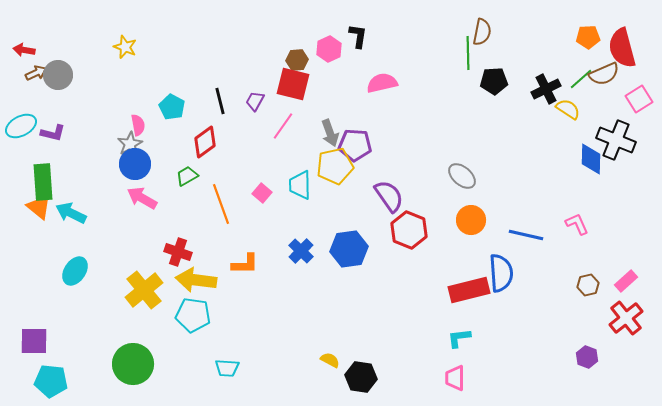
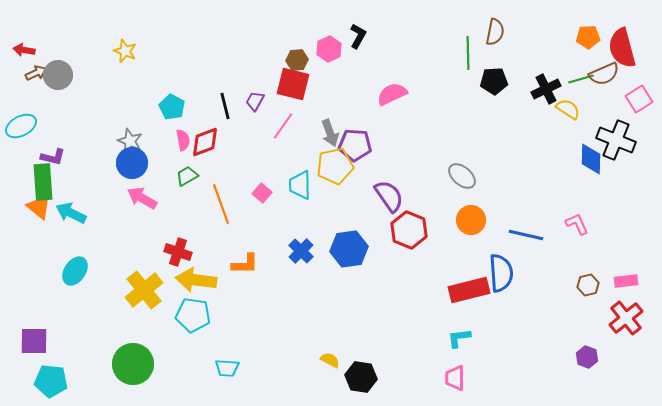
brown semicircle at (482, 32): moved 13 px right
black L-shape at (358, 36): rotated 20 degrees clockwise
yellow star at (125, 47): moved 4 px down
green line at (581, 79): rotated 25 degrees clockwise
pink semicircle at (382, 83): moved 10 px right, 11 px down; rotated 12 degrees counterclockwise
black line at (220, 101): moved 5 px right, 5 px down
pink semicircle at (138, 125): moved 45 px right, 15 px down
purple L-shape at (53, 133): moved 24 px down
red diamond at (205, 142): rotated 16 degrees clockwise
gray star at (130, 144): moved 3 px up; rotated 20 degrees counterclockwise
blue circle at (135, 164): moved 3 px left, 1 px up
pink rectangle at (626, 281): rotated 35 degrees clockwise
